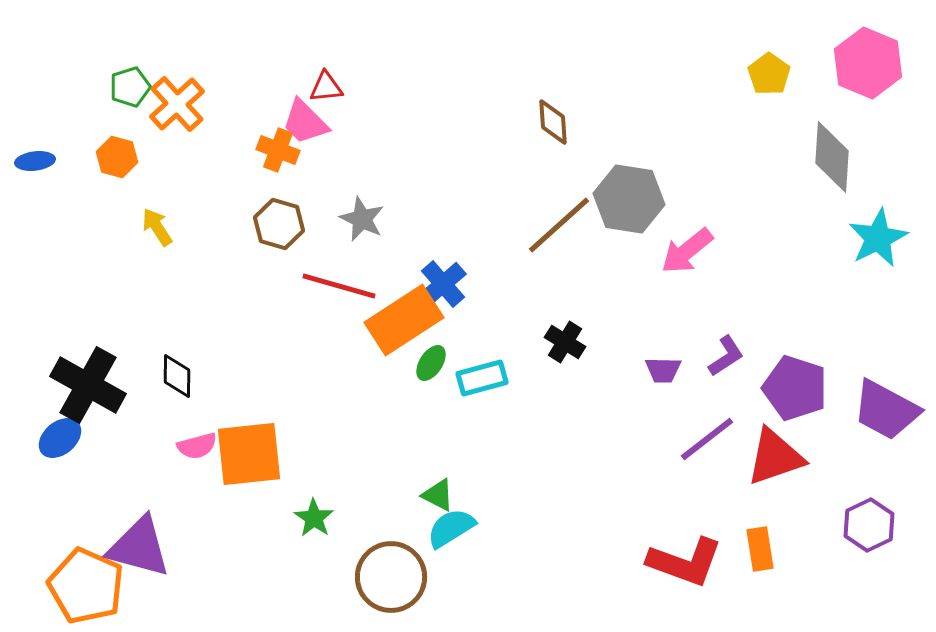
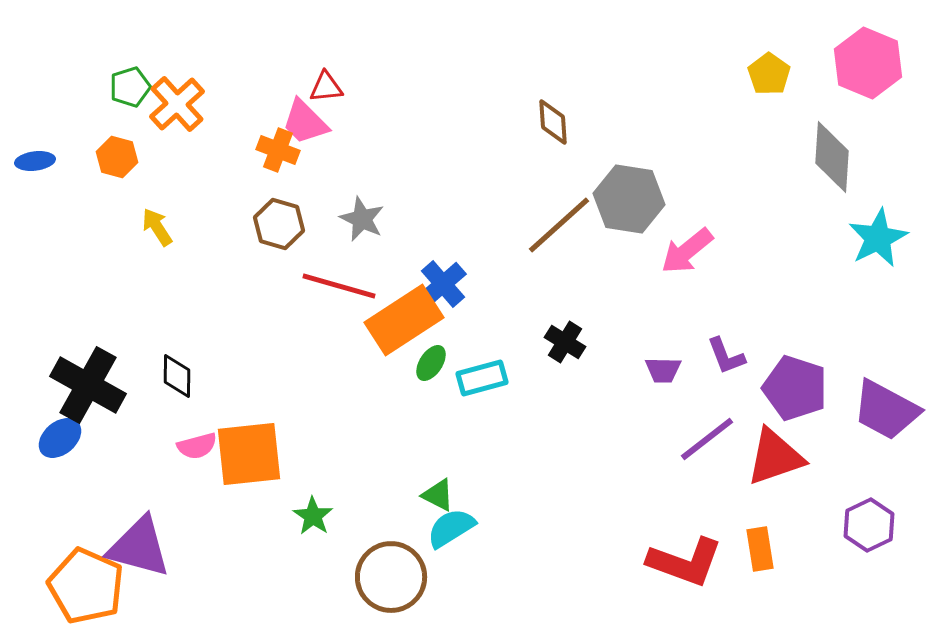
purple L-shape at (726, 356): rotated 102 degrees clockwise
green star at (314, 518): moved 1 px left, 2 px up
